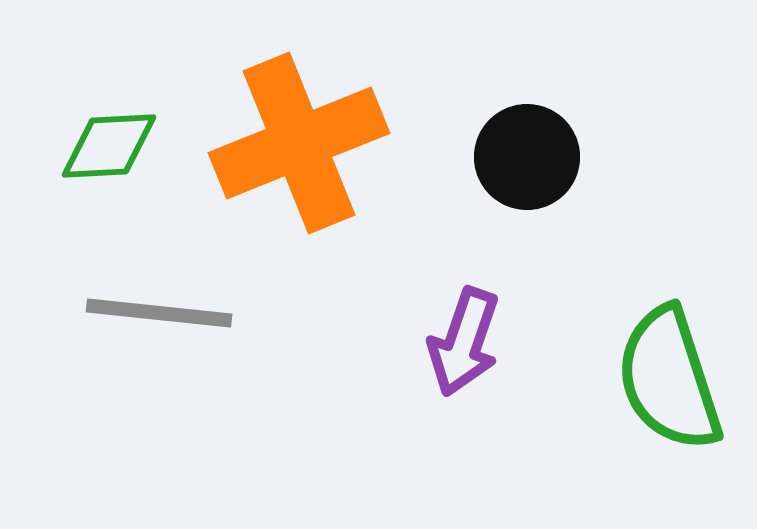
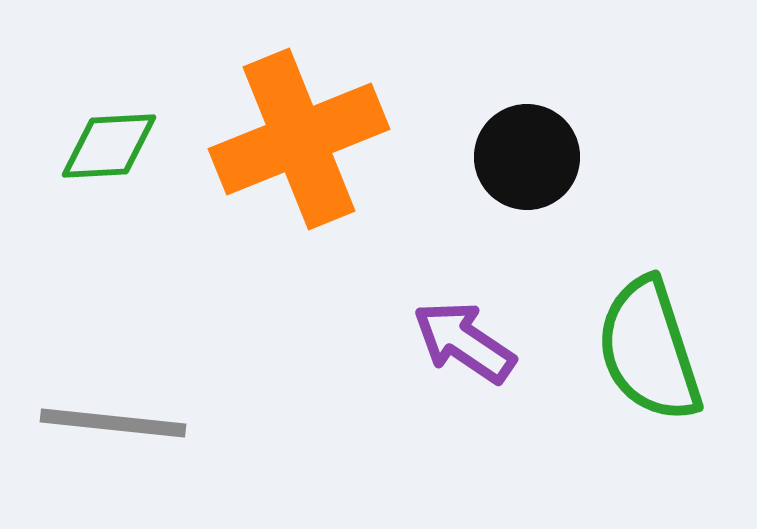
orange cross: moved 4 px up
gray line: moved 46 px left, 110 px down
purple arrow: rotated 105 degrees clockwise
green semicircle: moved 20 px left, 29 px up
